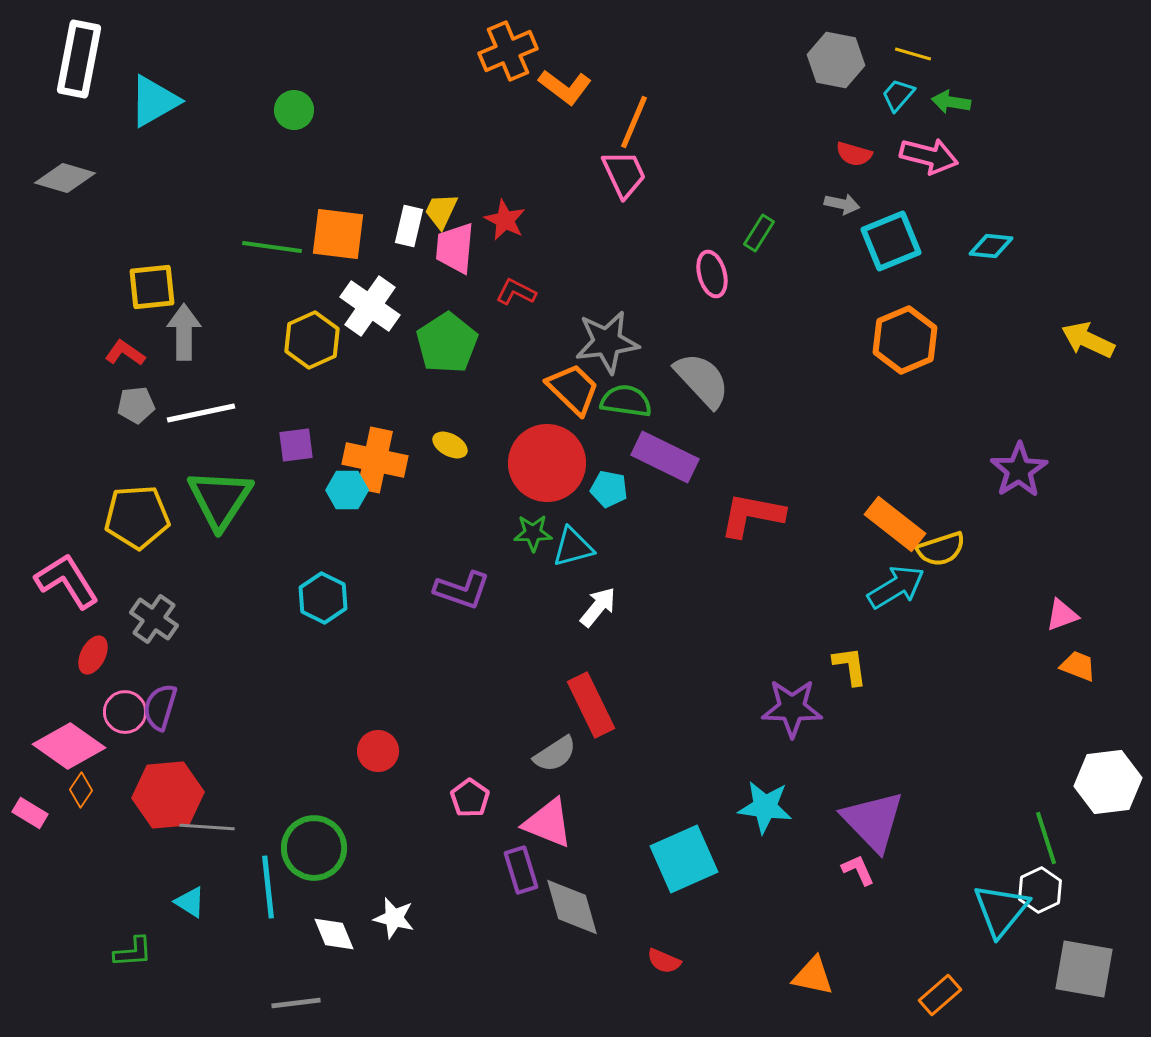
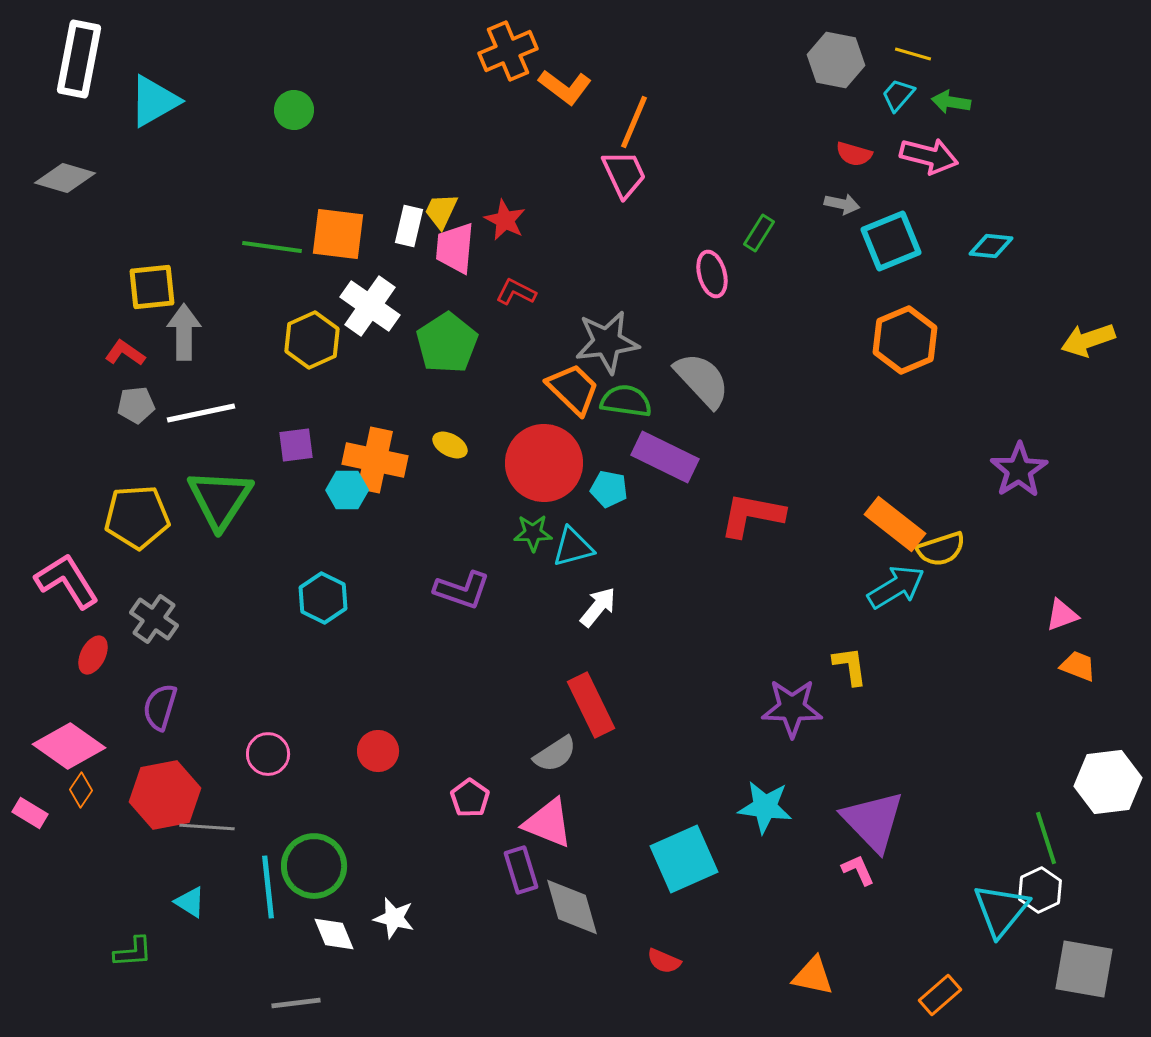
yellow arrow at (1088, 340): rotated 44 degrees counterclockwise
red circle at (547, 463): moved 3 px left
pink circle at (125, 712): moved 143 px right, 42 px down
red hexagon at (168, 795): moved 3 px left; rotated 6 degrees counterclockwise
green circle at (314, 848): moved 18 px down
